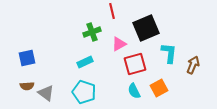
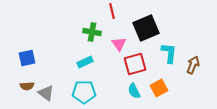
green cross: rotated 30 degrees clockwise
pink triangle: rotated 35 degrees counterclockwise
cyan pentagon: rotated 20 degrees counterclockwise
